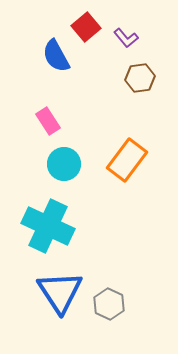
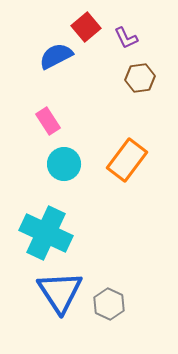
purple L-shape: rotated 15 degrees clockwise
blue semicircle: rotated 92 degrees clockwise
cyan cross: moved 2 px left, 7 px down
